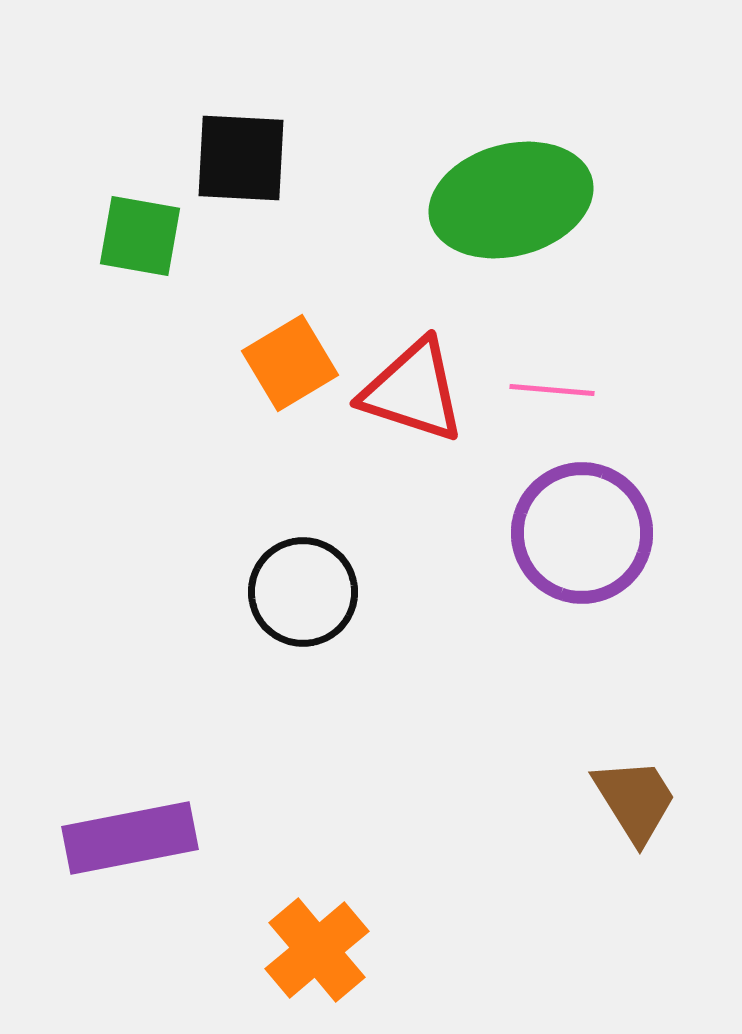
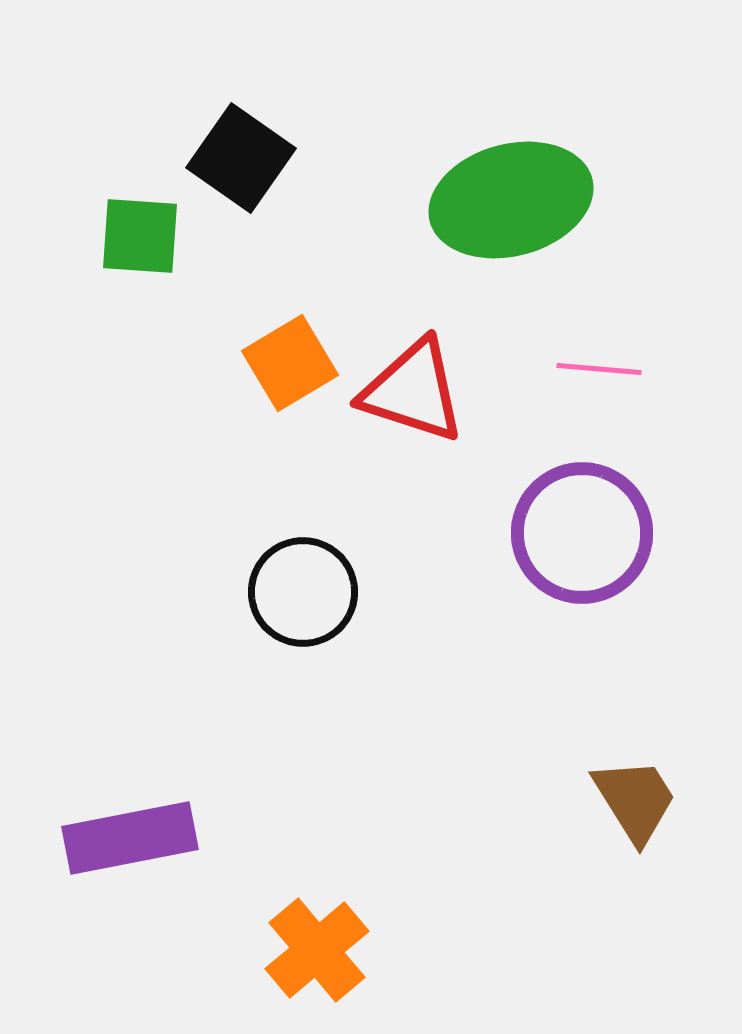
black square: rotated 32 degrees clockwise
green square: rotated 6 degrees counterclockwise
pink line: moved 47 px right, 21 px up
